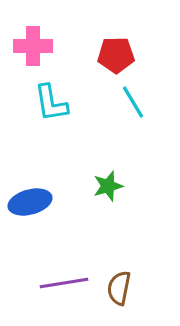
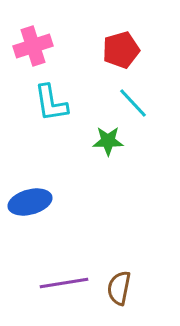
pink cross: rotated 18 degrees counterclockwise
red pentagon: moved 5 px right, 5 px up; rotated 15 degrees counterclockwise
cyan line: moved 1 px down; rotated 12 degrees counterclockwise
green star: moved 45 px up; rotated 16 degrees clockwise
